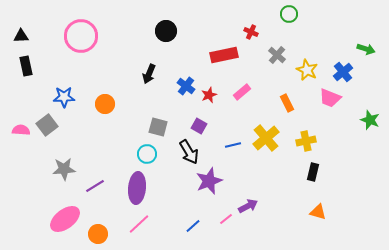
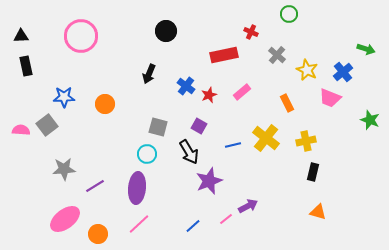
yellow cross at (266, 138): rotated 12 degrees counterclockwise
